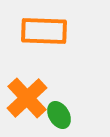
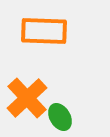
green ellipse: moved 1 px right, 2 px down
